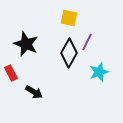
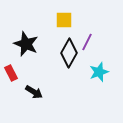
yellow square: moved 5 px left, 2 px down; rotated 12 degrees counterclockwise
